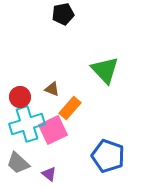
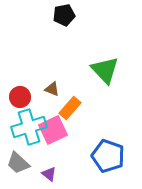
black pentagon: moved 1 px right, 1 px down
cyan cross: moved 2 px right, 3 px down
